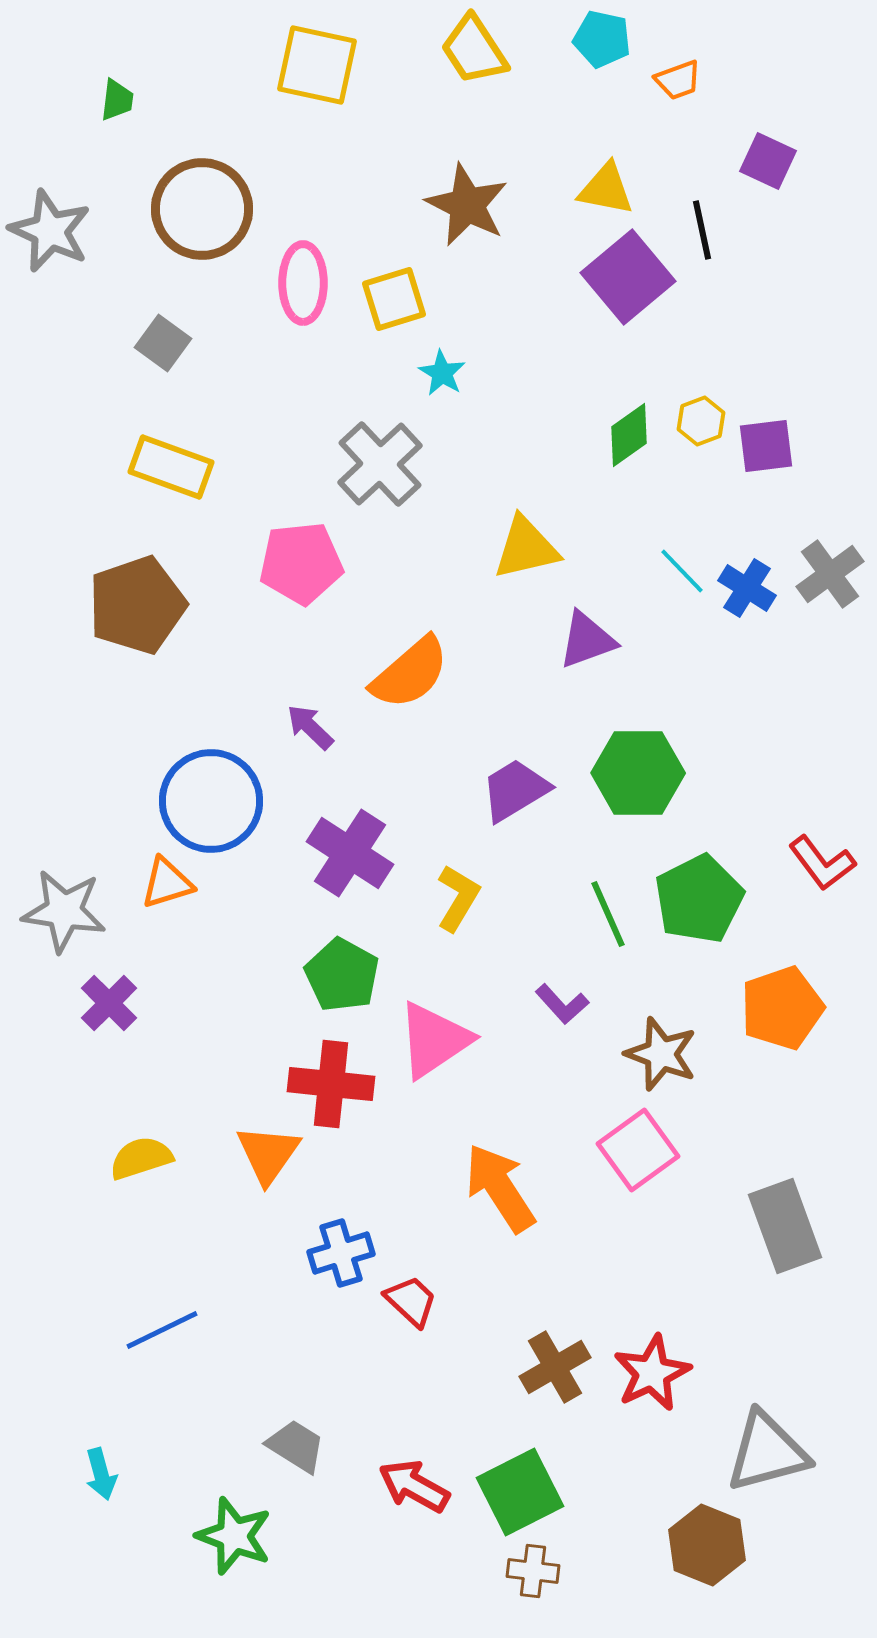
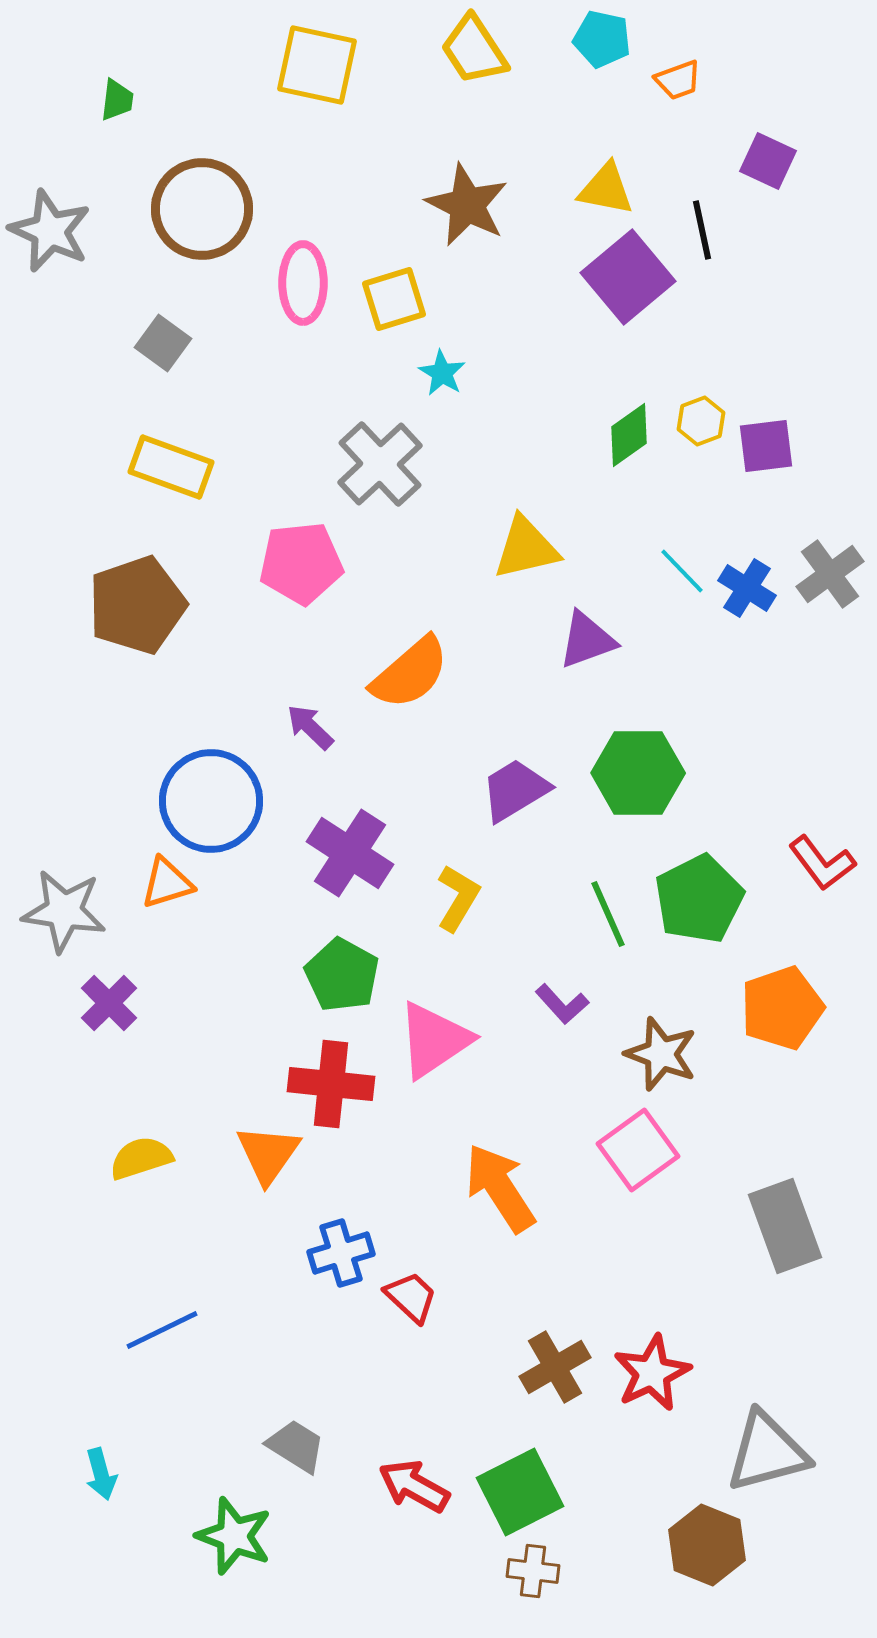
red trapezoid at (411, 1301): moved 4 px up
